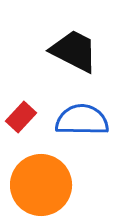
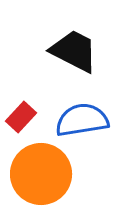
blue semicircle: rotated 10 degrees counterclockwise
orange circle: moved 11 px up
